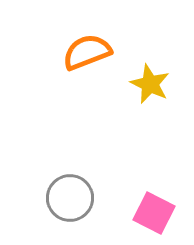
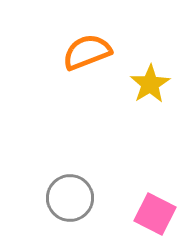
yellow star: rotated 15 degrees clockwise
pink square: moved 1 px right, 1 px down
